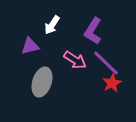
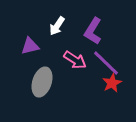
white arrow: moved 5 px right, 1 px down
